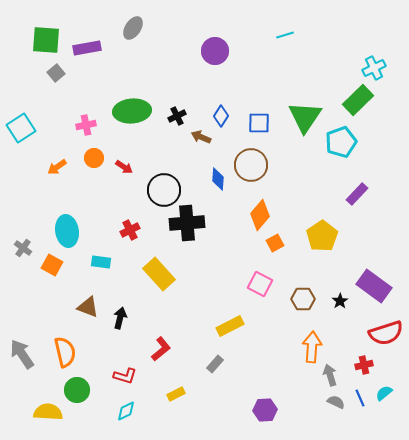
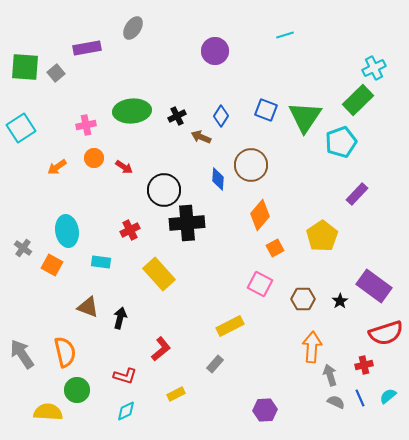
green square at (46, 40): moved 21 px left, 27 px down
blue square at (259, 123): moved 7 px right, 13 px up; rotated 20 degrees clockwise
orange square at (275, 243): moved 5 px down
cyan semicircle at (384, 393): moved 4 px right, 3 px down
